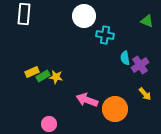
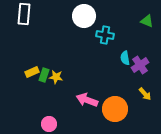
green rectangle: moved 1 px right, 1 px up; rotated 40 degrees counterclockwise
